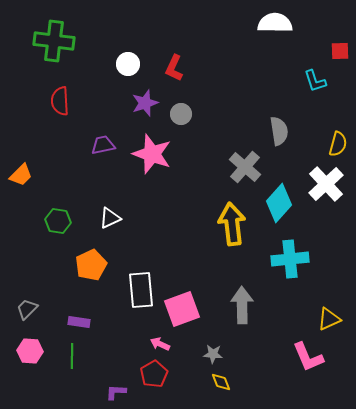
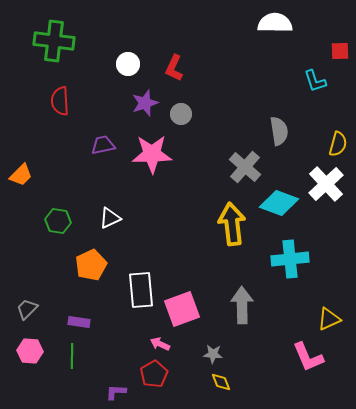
pink star: rotated 21 degrees counterclockwise
cyan diamond: rotated 69 degrees clockwise
